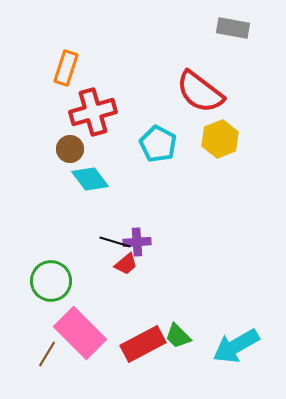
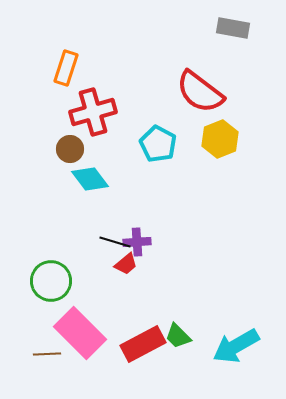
brown line: rotated 56 degrees clockwise
